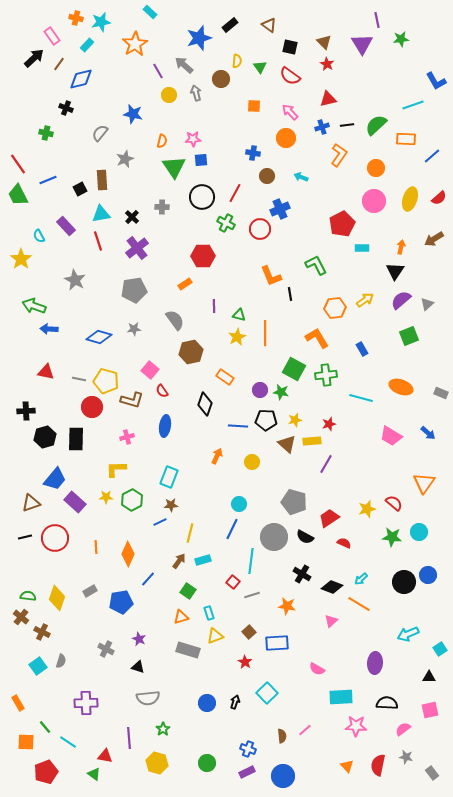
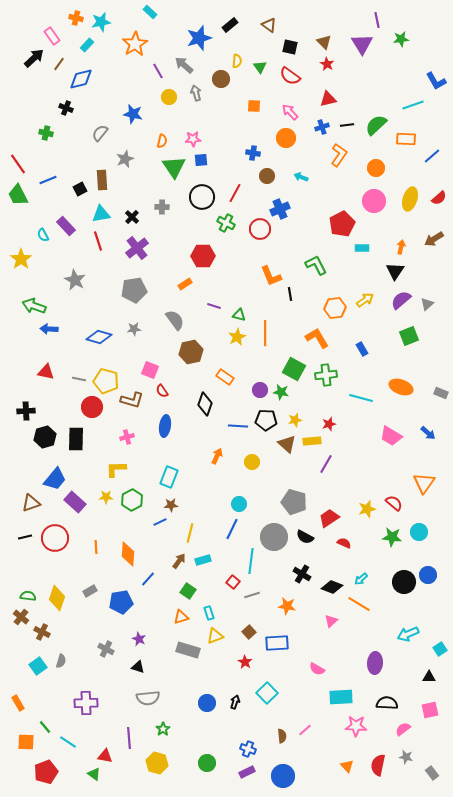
yellow circle at (169, 95): moved 2 px down
cyan semicircle at (39, 236): moved 4 px right, 1 px up
purple line at (214, 306): rotated 72 degrees counterclockwise
pink square at (150, 370): rotated 18 degrees counterclockwise
orange diamond at (128, 554): rotated 20 degrees counterclockwise
